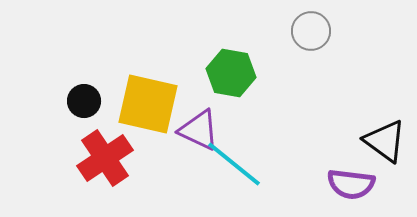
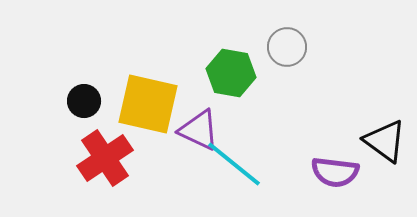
gray circle: moved 24 px left, 16 px down
purple semicircle: moved 16 px left, 12 px up
